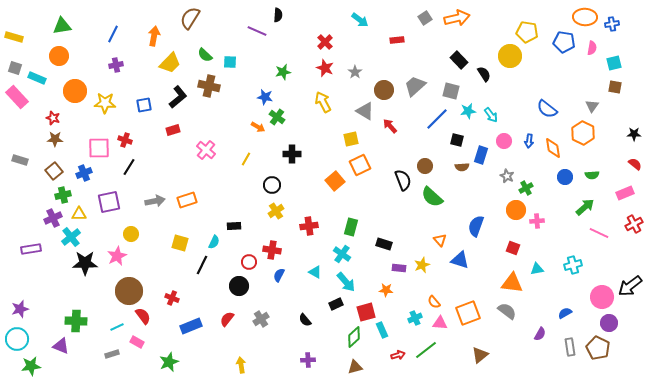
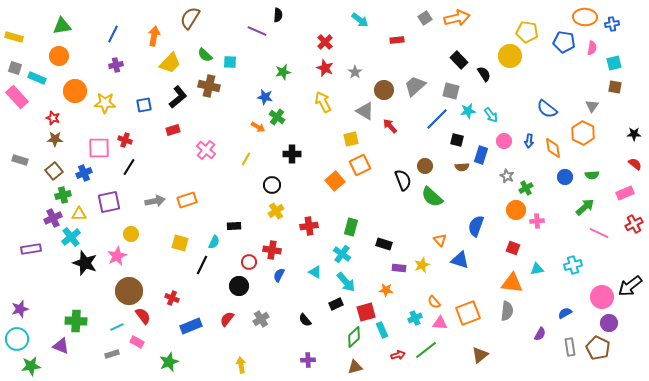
black star at (85, 263): rotated 20 degrees clockwise
gray semicircle at (507, 311): rotated 60 degrees clockwise
